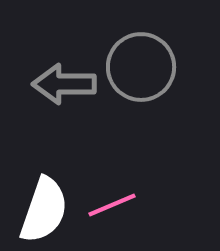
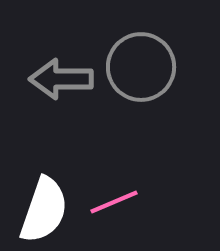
gray arrow: moved 3 px left, 5 px up
pink line: moved 2 px right, 3 px up
